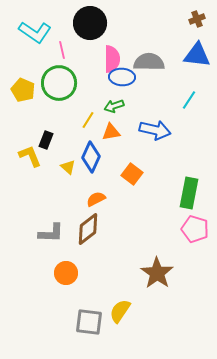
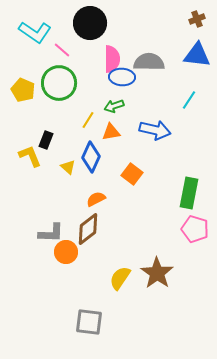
pink line: rotated 36 degrees counterclockwise
orange circle: moved 21 px up
yellow semicircle: moved 33 px up
